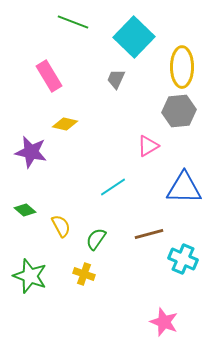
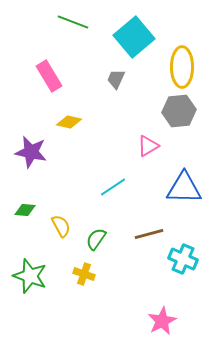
cyan square: rotated 6 degrees clockwise
yellow diamond: moved 4 px right, 2 px up
green diamond: rotated 35 degrees counterclockwise
pink star: moved 2 px left, 1 px up; rotated 24 degrees clockwise
